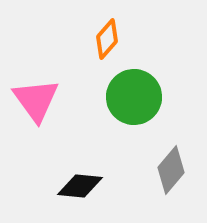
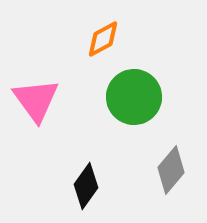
orange diamond: moved 4 px left; rotated 21 degrees clockwise
black diamond: moved 6 px right; rotated 60 degrees counterclockwise
